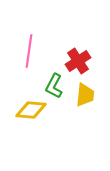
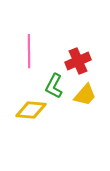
pink line: rotated 8 degrees counterclockwise
red cross: rotated 10 degrees clockwise
yellow trapezoid: rotated 35 degrees clockwise
